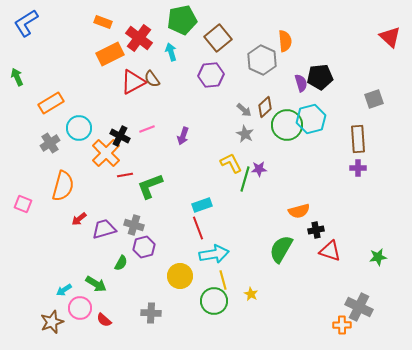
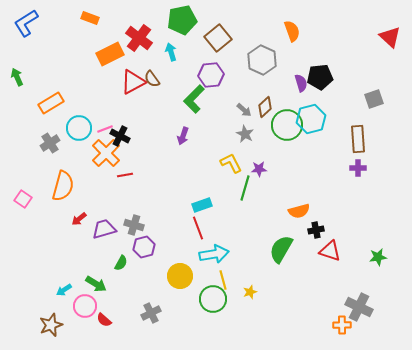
orange rectangle at (103, 22): moved 13 px left, 4 px up
orange semicircle at (285, 41): moved 7 px right, 10 px up; rotated 15 degrees counterclockwise
pink line at (147, 129): moved 42 px left
green line at (245, 179): moved 9 px down
green L-shape at (150, 186): moved 44 px right, 87 px up; rotated 24 degrees counterclockwise
pink square at (23, 204): moved 5 px up; rotated 12 degrees clockwise
yellow star at (251, 294): moved 1 px left, 2 px up; rotated 24 degrees clockwise
green circle at (214, 301): moved 1 px left, 2 px up
pink circle at (80, 308): moved 5 px right, 2 px up
gray cross at (151, 313): rotated 30 degrees counterclockwise
brown star at (52, 322): moved 1 px left, 3 px down
